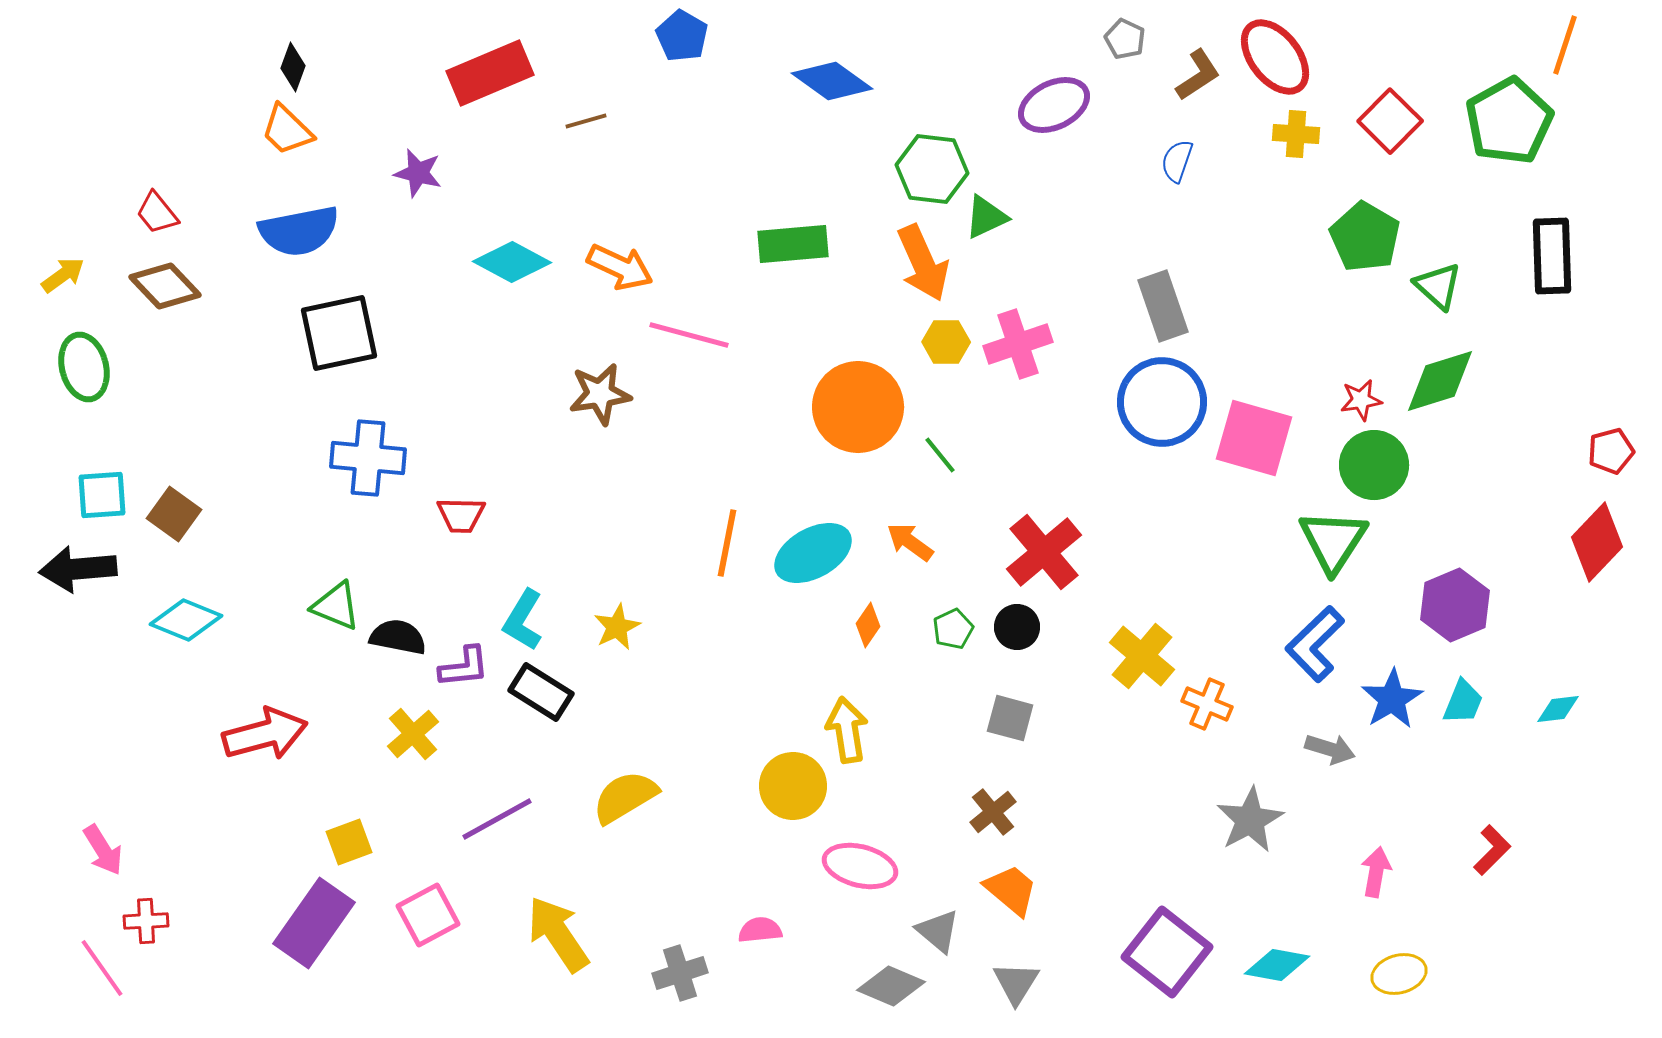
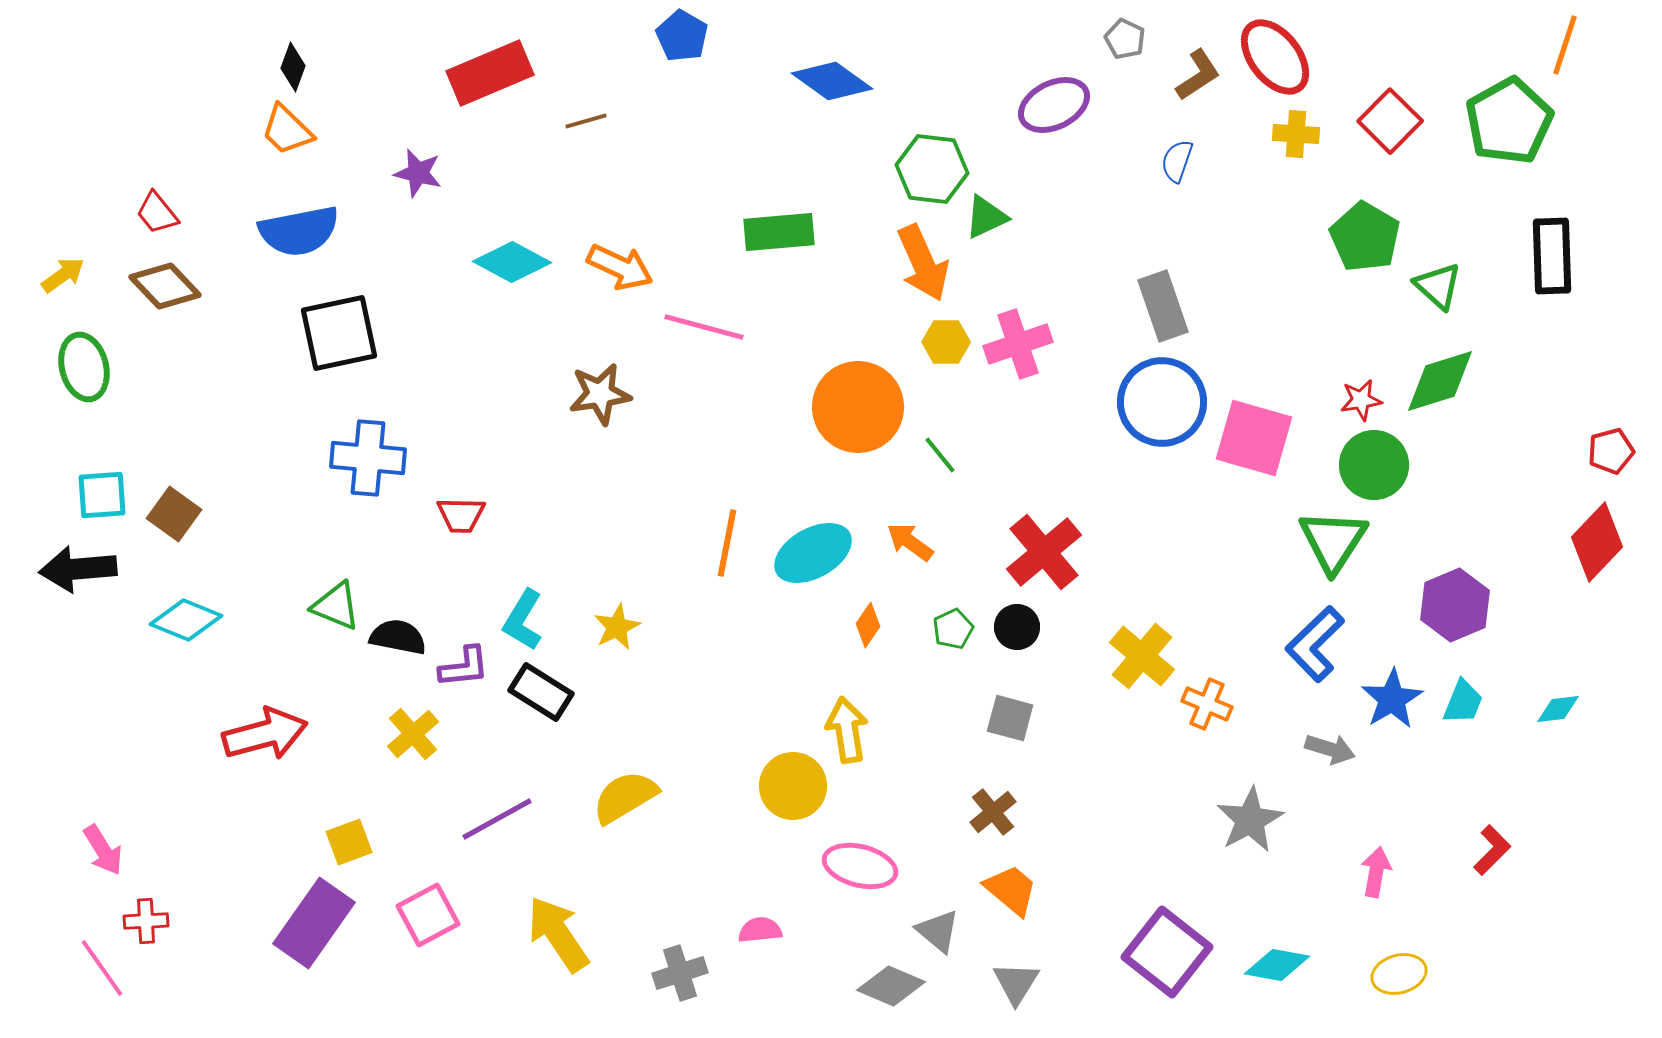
green rectangle at (793, 244): moved 14 px left, 12 px up
pink line at (689, 335): moved 15 px right, 8 px up
